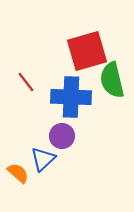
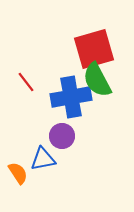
red square: moved 7 px right, 2 px up
green semicircle: moved 15 px left; rotated 15 degrees counterclockwise
blue cross: rotated 12 degrees counterclockwise
blue triangle: rotated 32 degrees clockwise
orange semicircle: rotated 15 degrees clockwise
